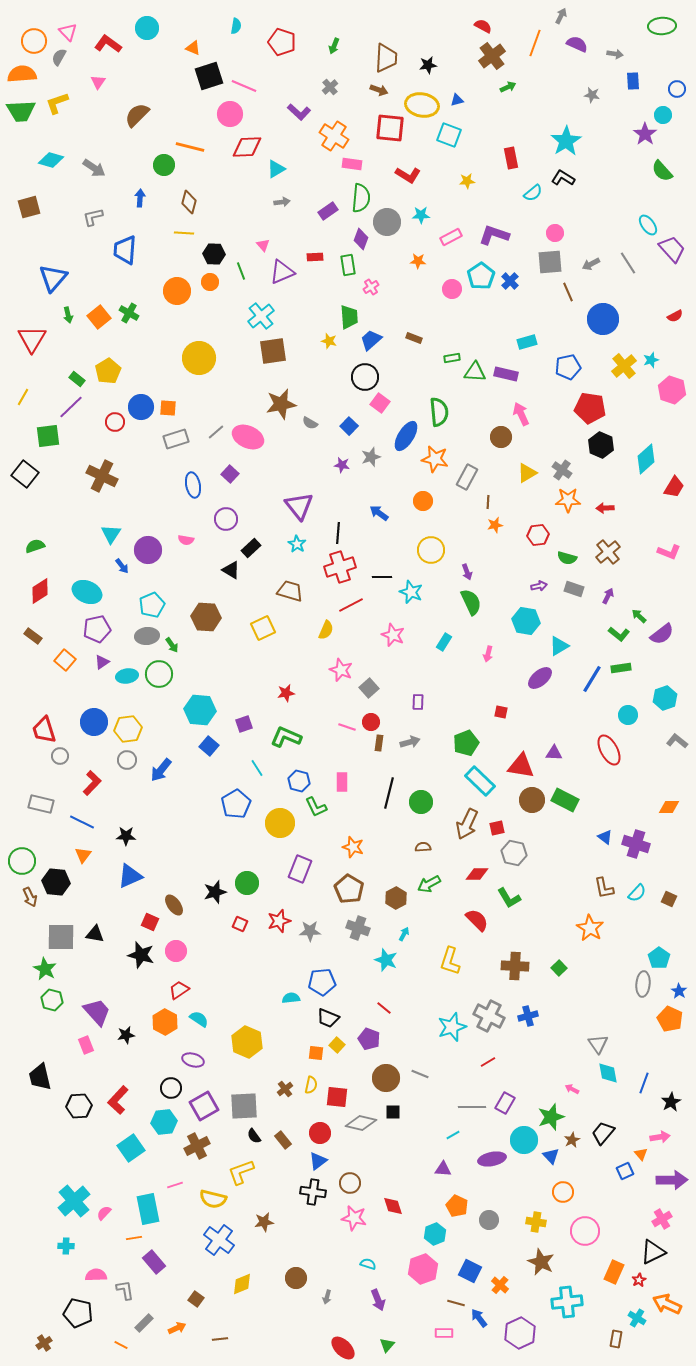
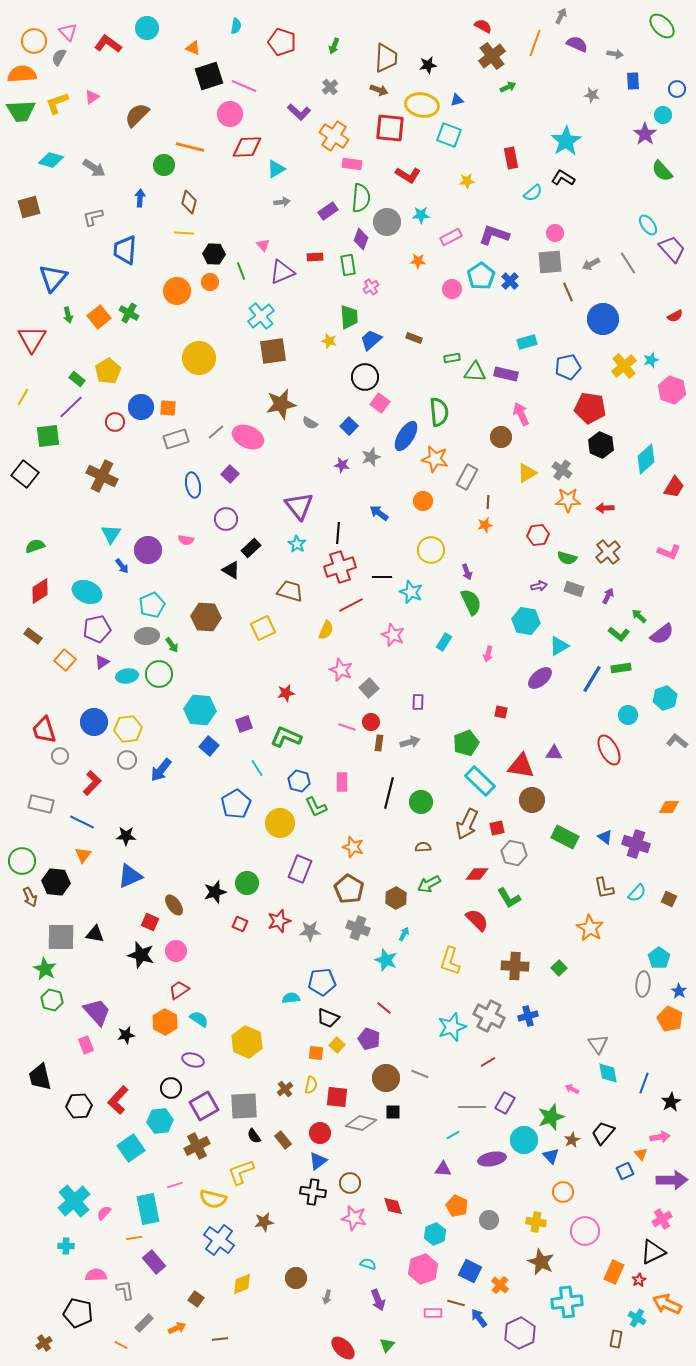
green ellipse at (662, 26): rotated 48 degrees clockwise
pink triangle at (98, 82): moved 6 px left, 15 px down; rotated 21 degrees clockwise
orange star at (495, 525): moved 10 px left
green rectangle at (565, 800): moved 37 px down
cyan hexagon at (164, 1122): moved 4 px left, 1 px up
pink rectangle at (444, 1333): moved 11 px left, 20 px up
